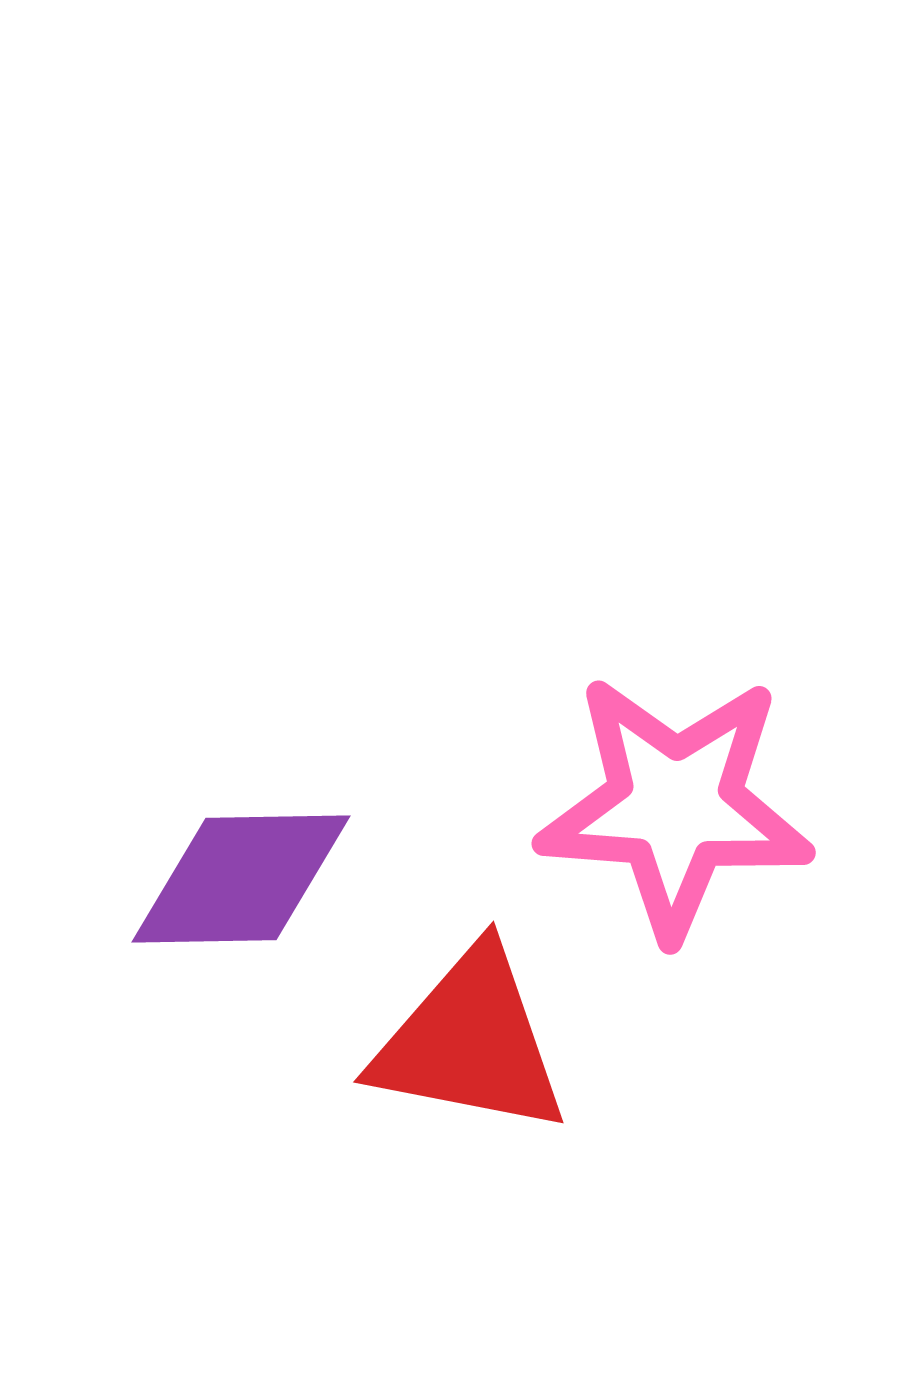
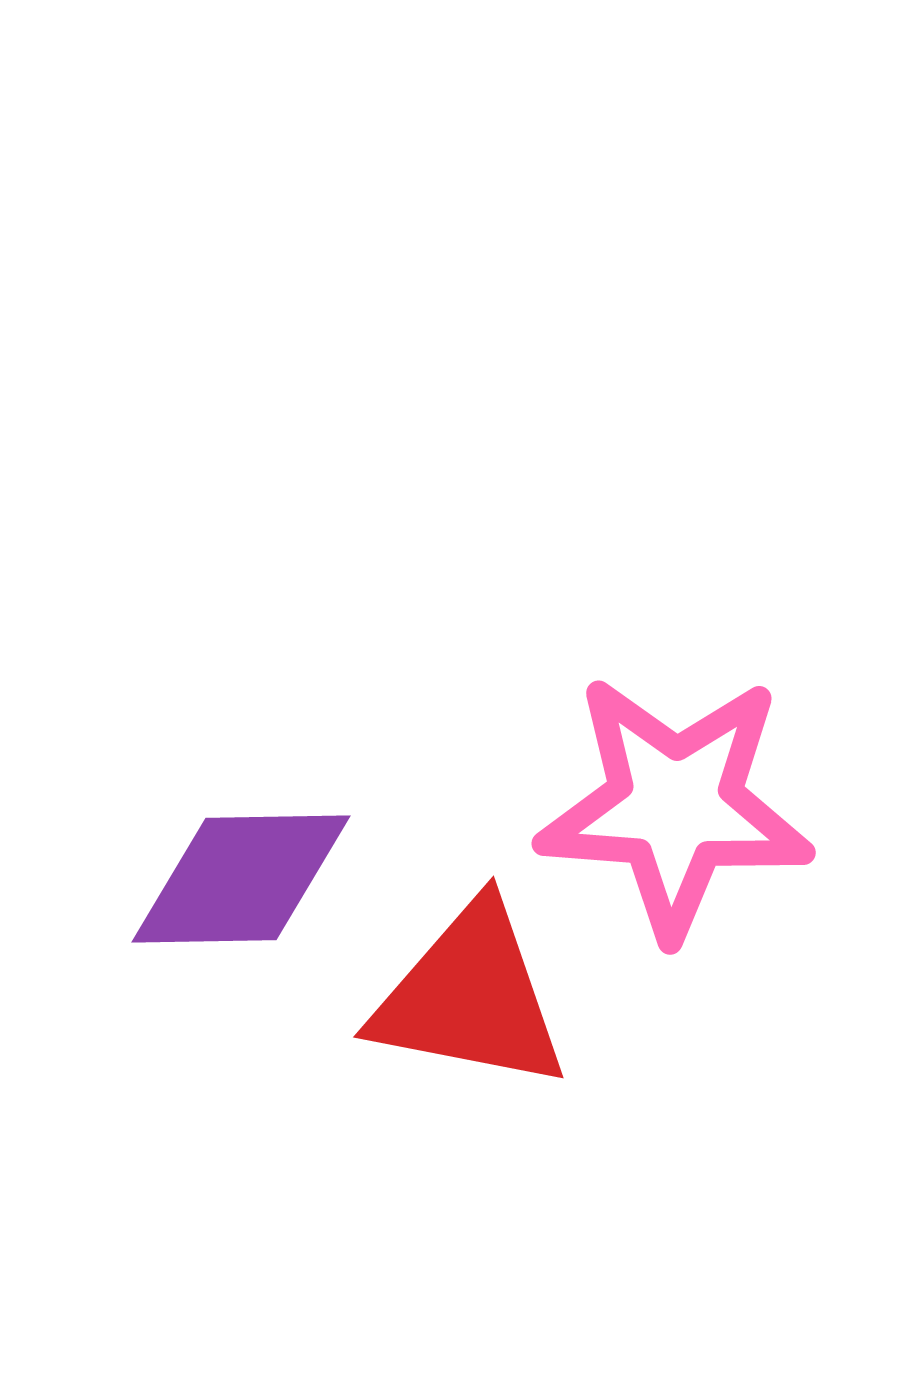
red triangle: moved 45 px up
